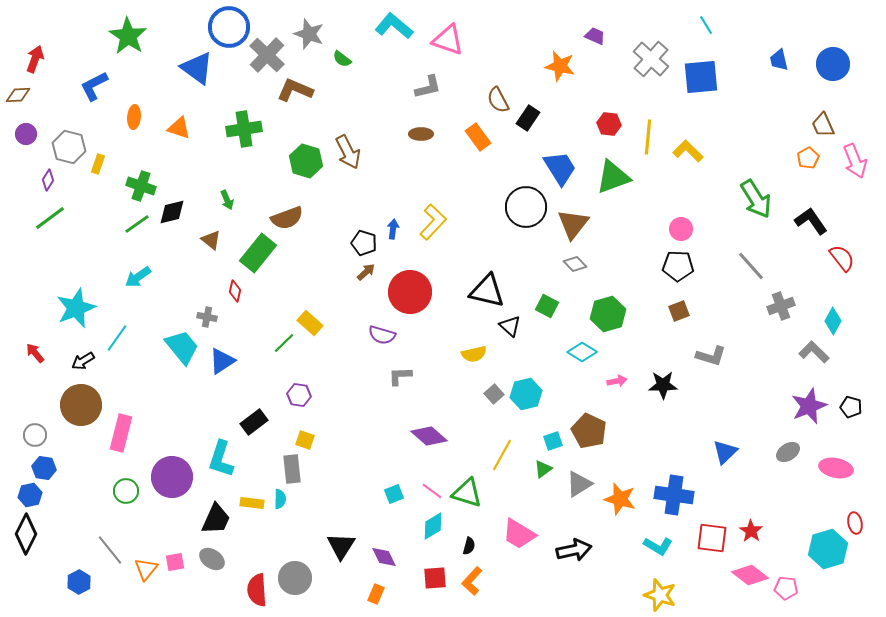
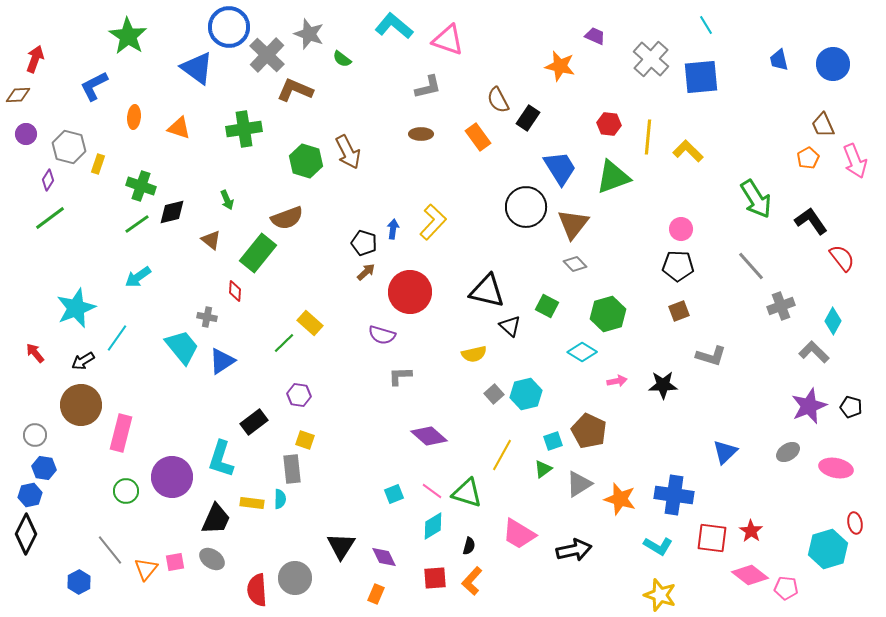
red diamond at (235, 291): rotated 10 degrees counterclockwise
